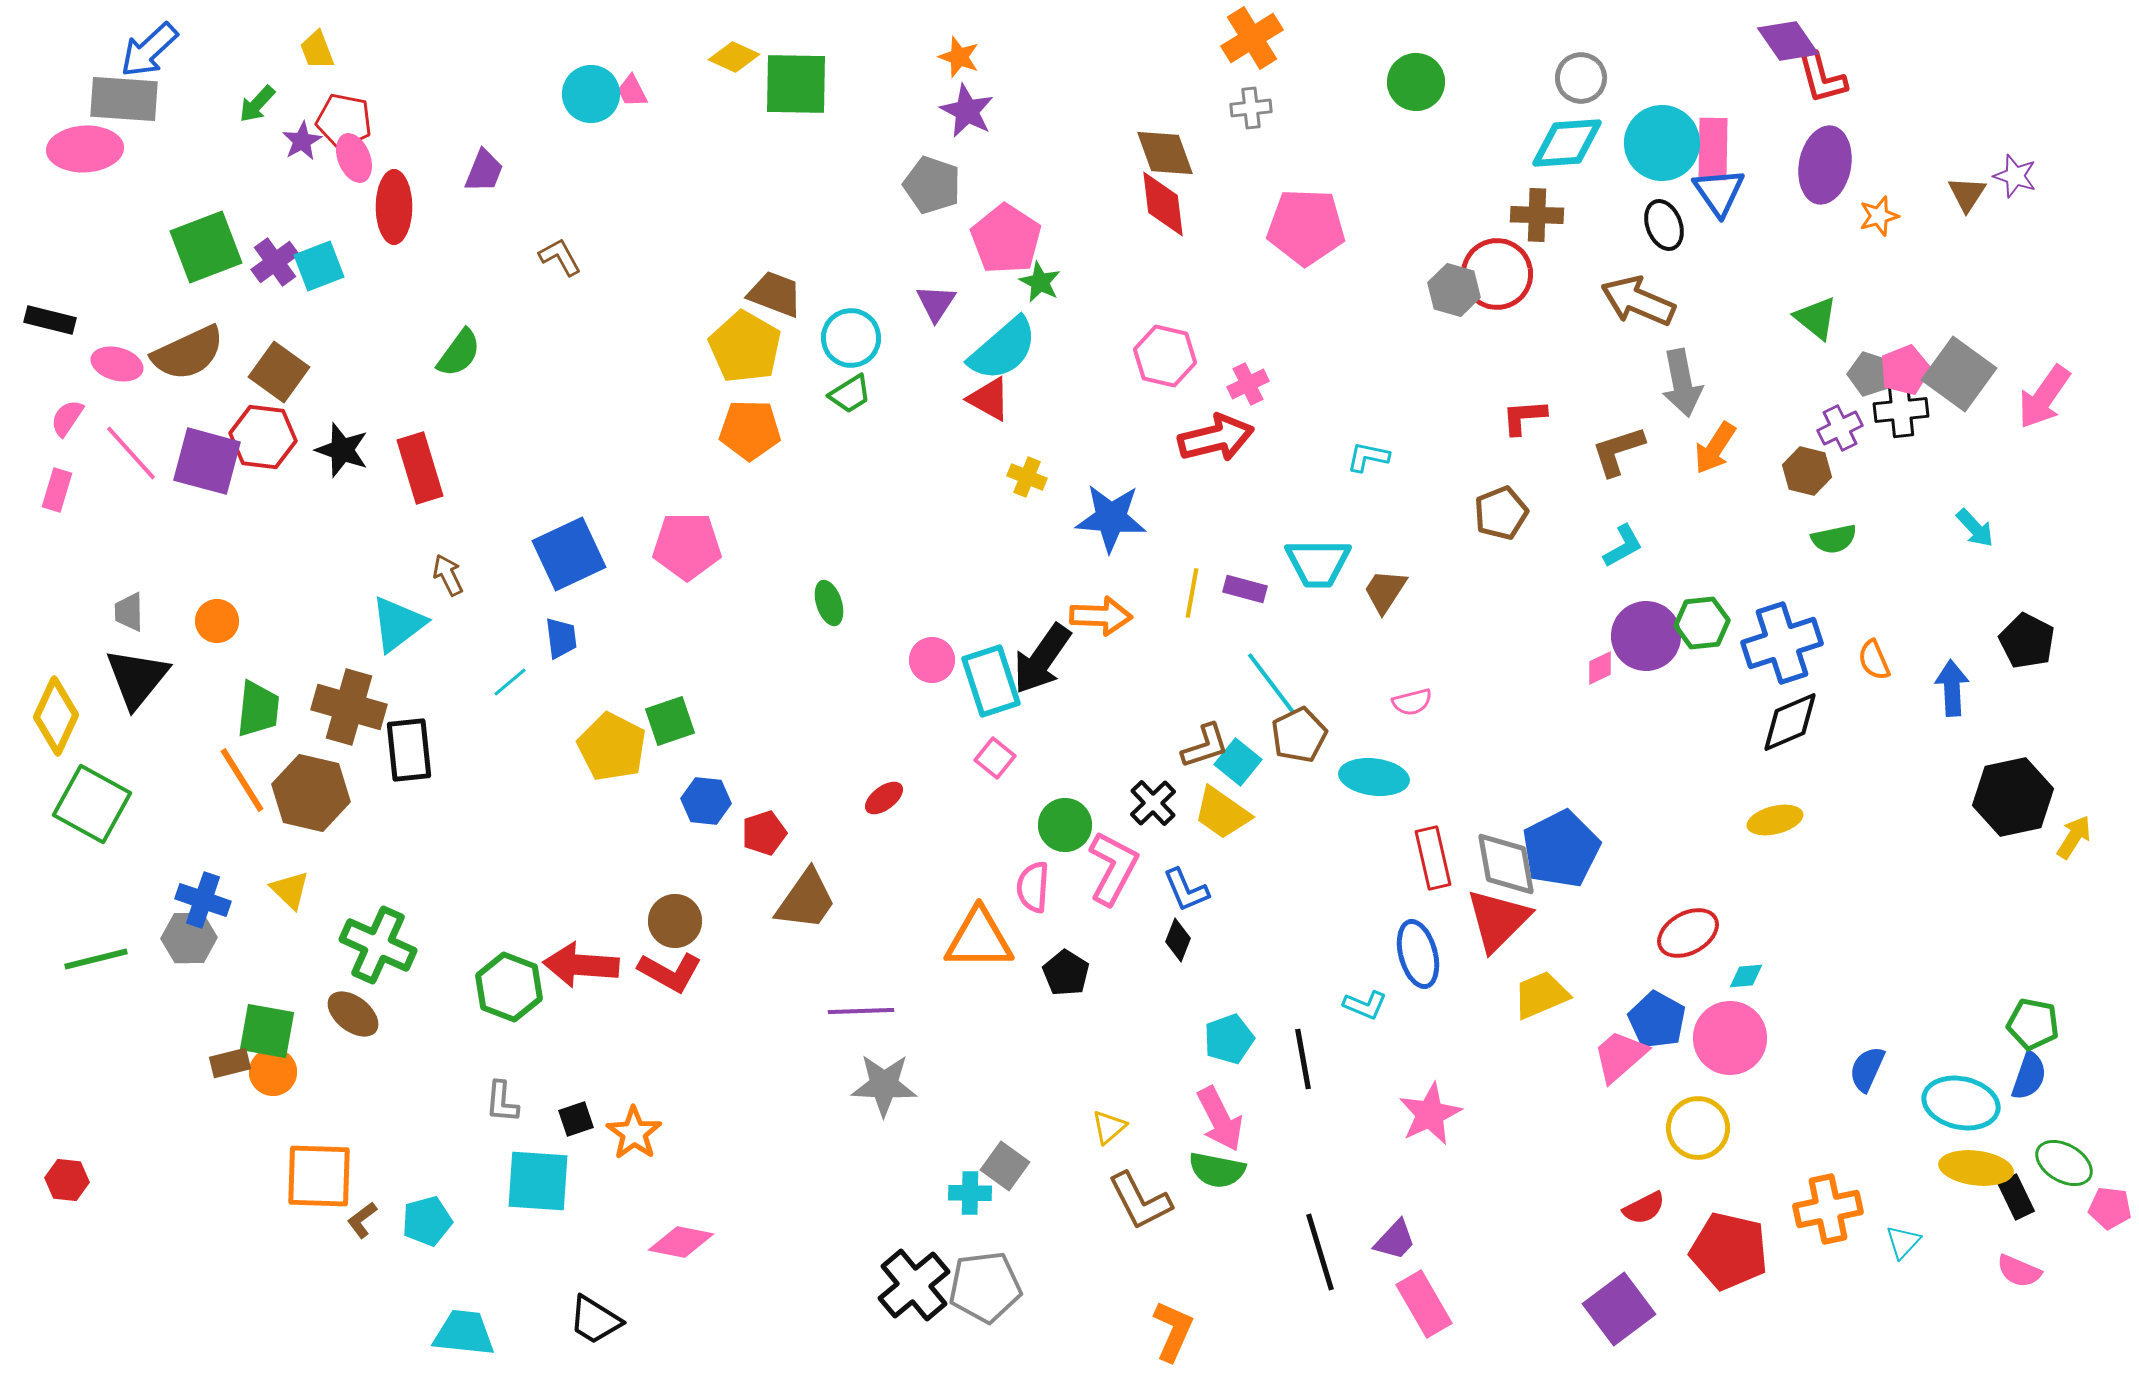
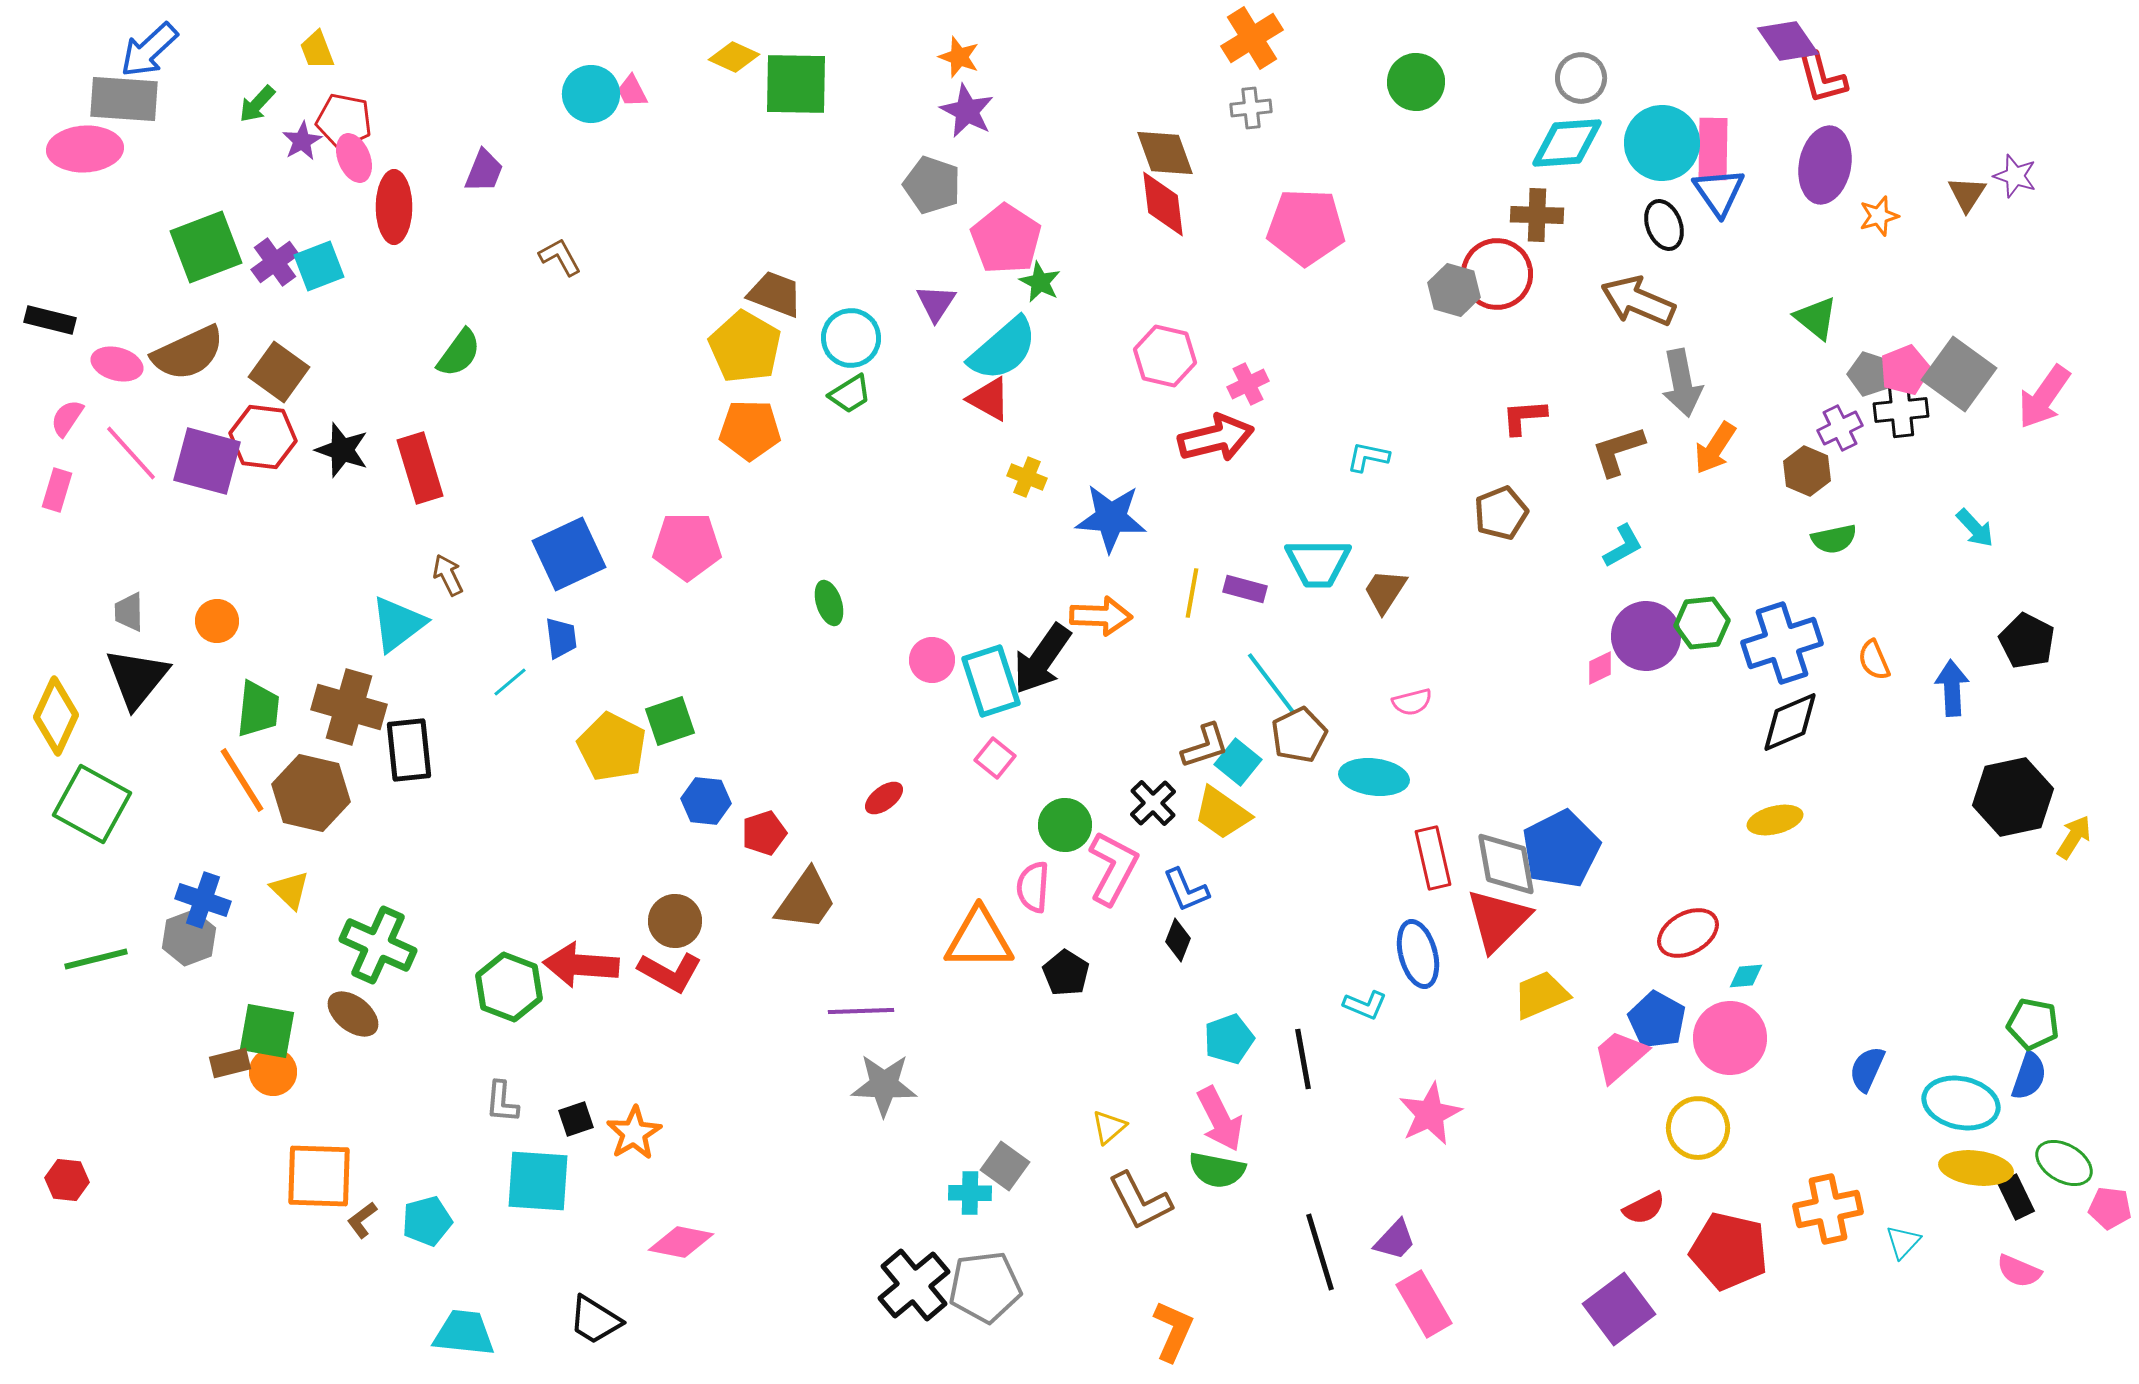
brown hexagon at (1807, 471): rotated 9 degrees clockwise
gray hexagon at (189, 938): rotated 20 degrees counterclockwise
orange star at (634, 1133): rotated 6 degrees clockwise
